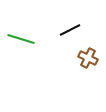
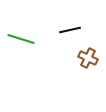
black line: rotated 15 degrees clockwise
